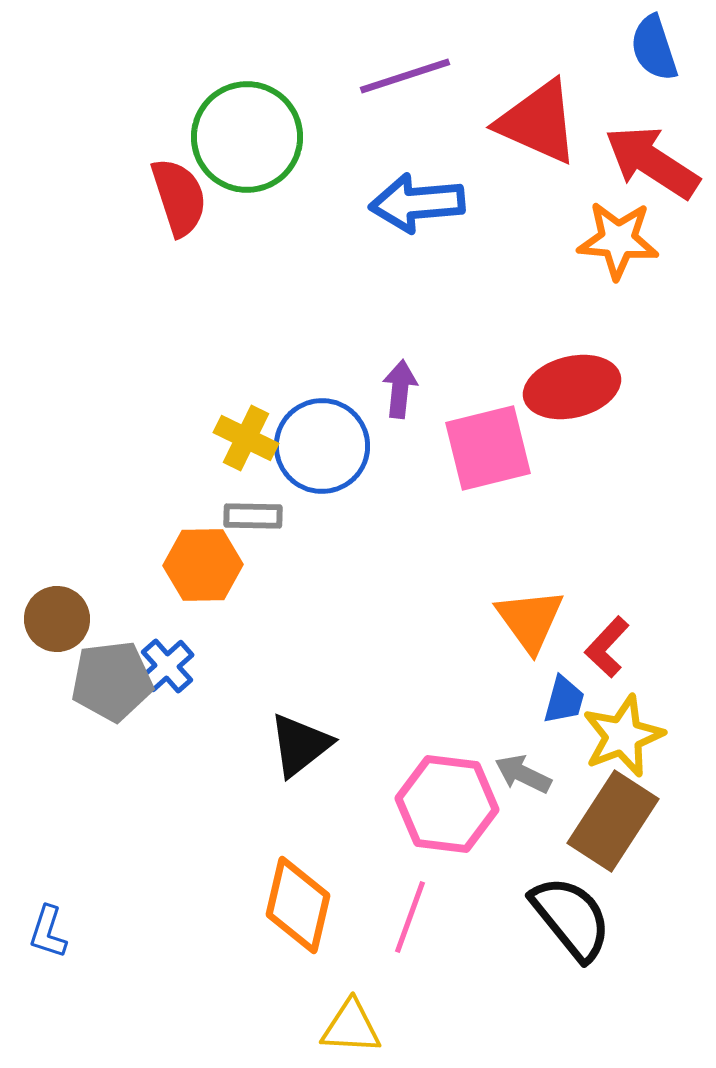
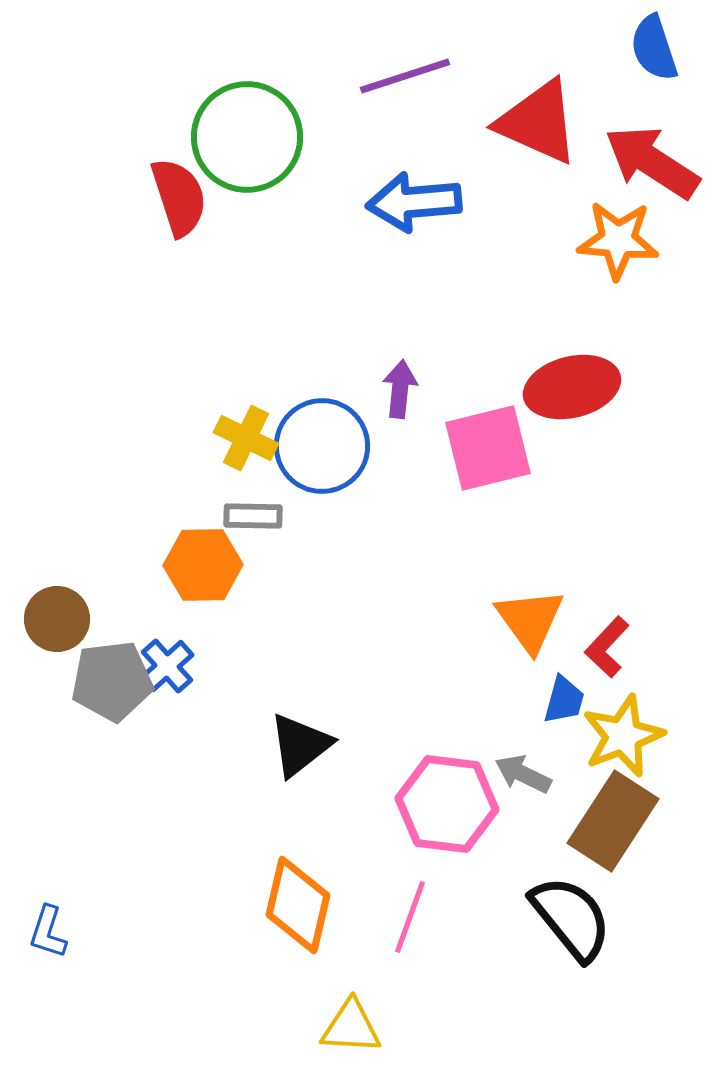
blue arrow: moved 3 px left, 1 px up
